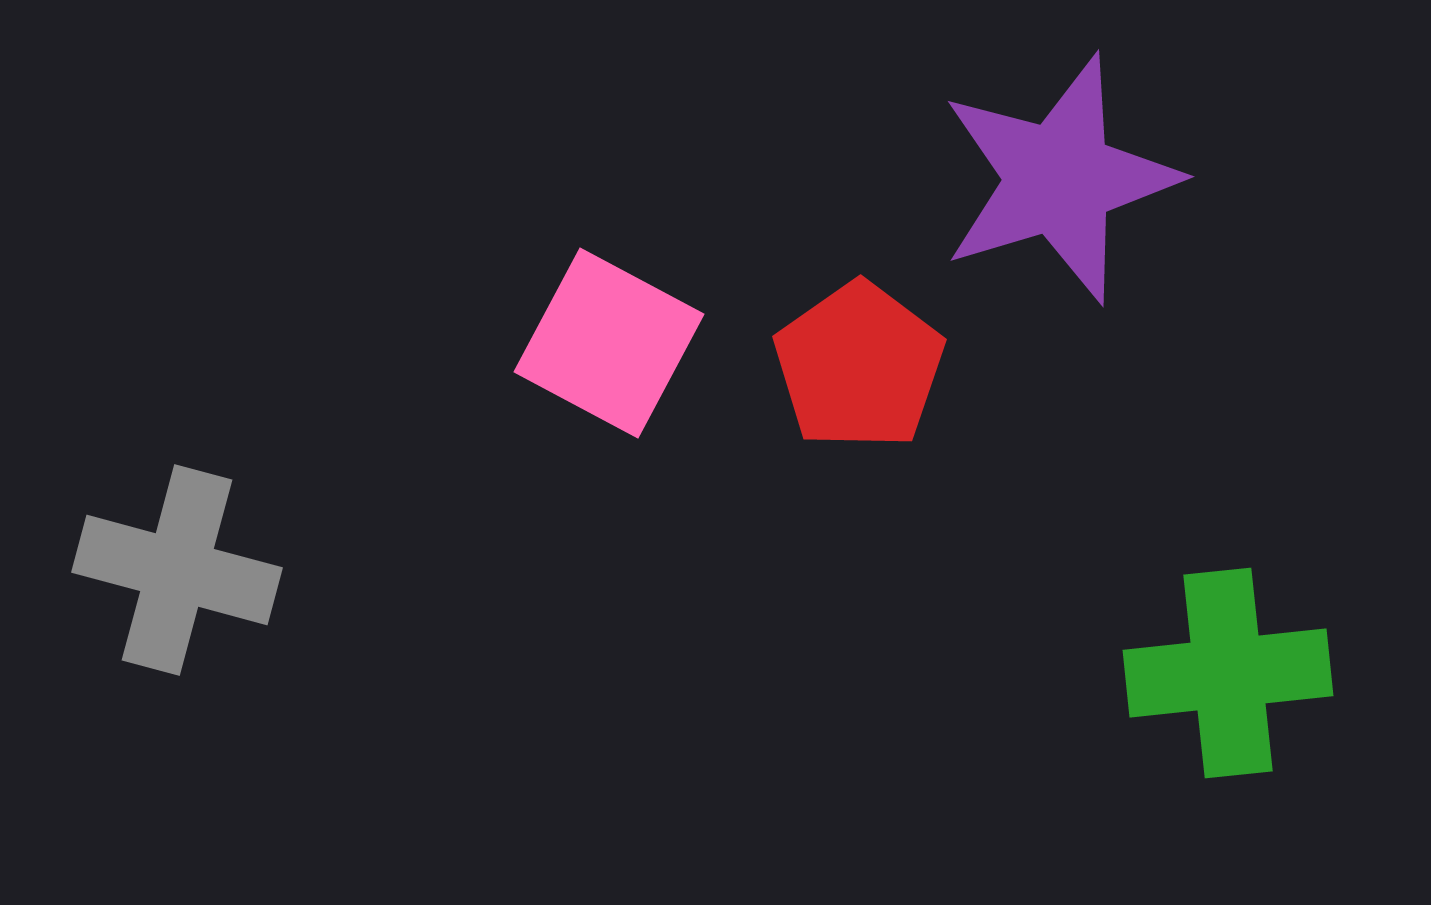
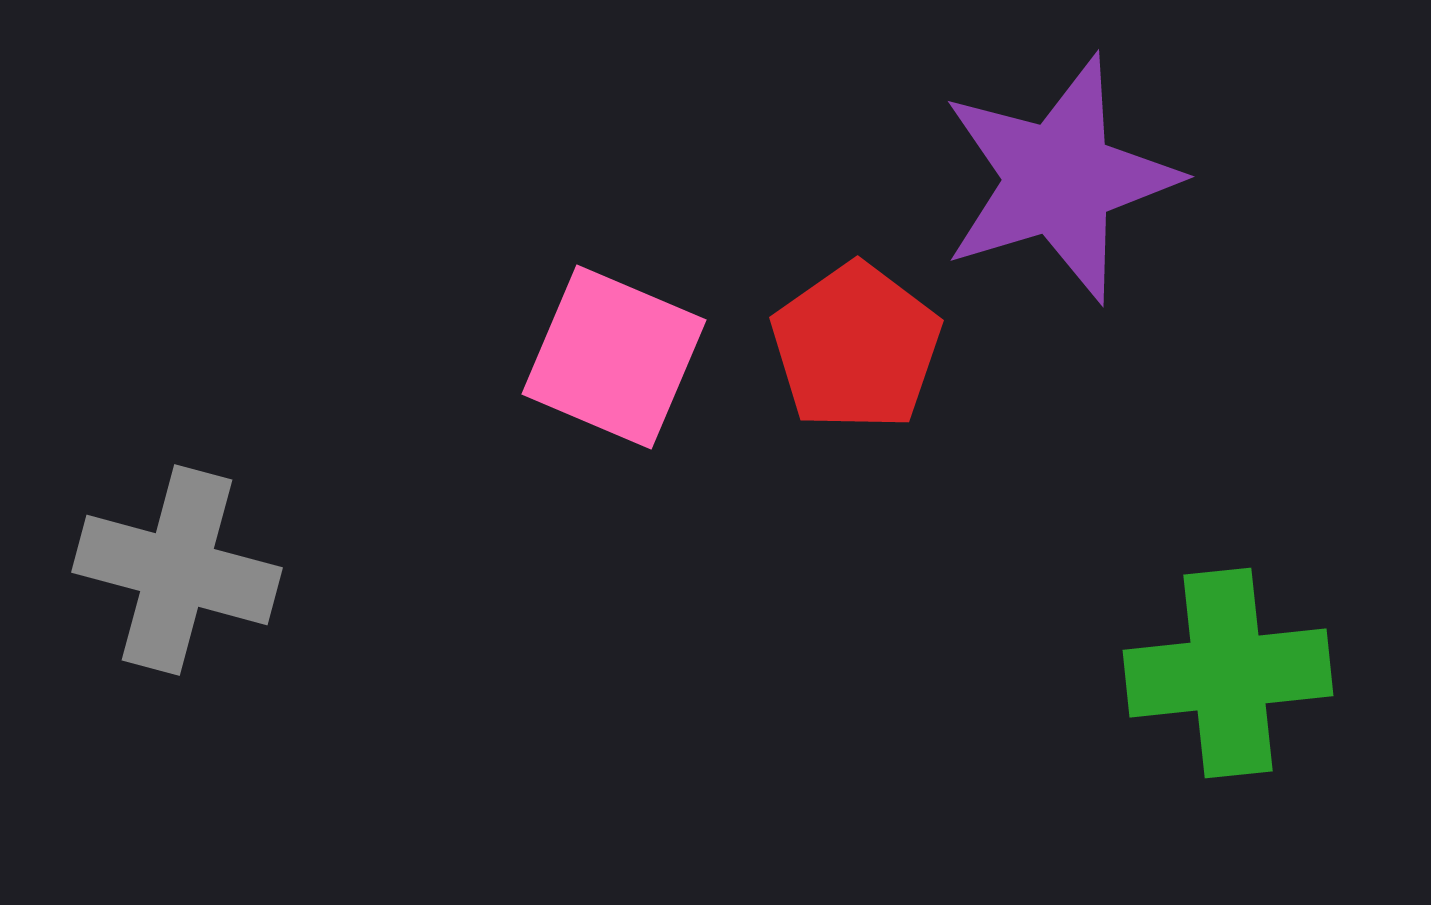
pink square: moved 5 px right, 14 px down; rotated 5 degrees counterclockwise
red pentagon: moved 3 px left, 19 px up
